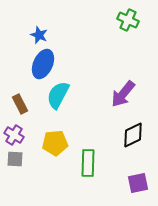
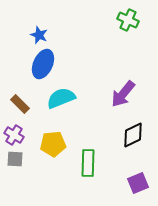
cyan semicircle: moved 3 px right, 3 px down; rotated 40 degrees clockwise
brown rectangle: rotated 18 degrees counterclockwise
yellow pentagon: moved 2 px left, 1 px down
purple square: rotated 10 degrees counterclockwise
